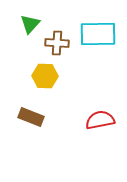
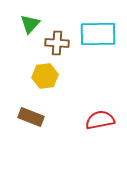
yellow hexagon: rotated 10 degrees counterclockwise
